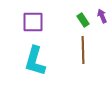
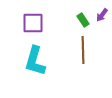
purple arrow: moved 1 px up; rotated 120 degrees counterclockwise
purple square: moved 1 px down
